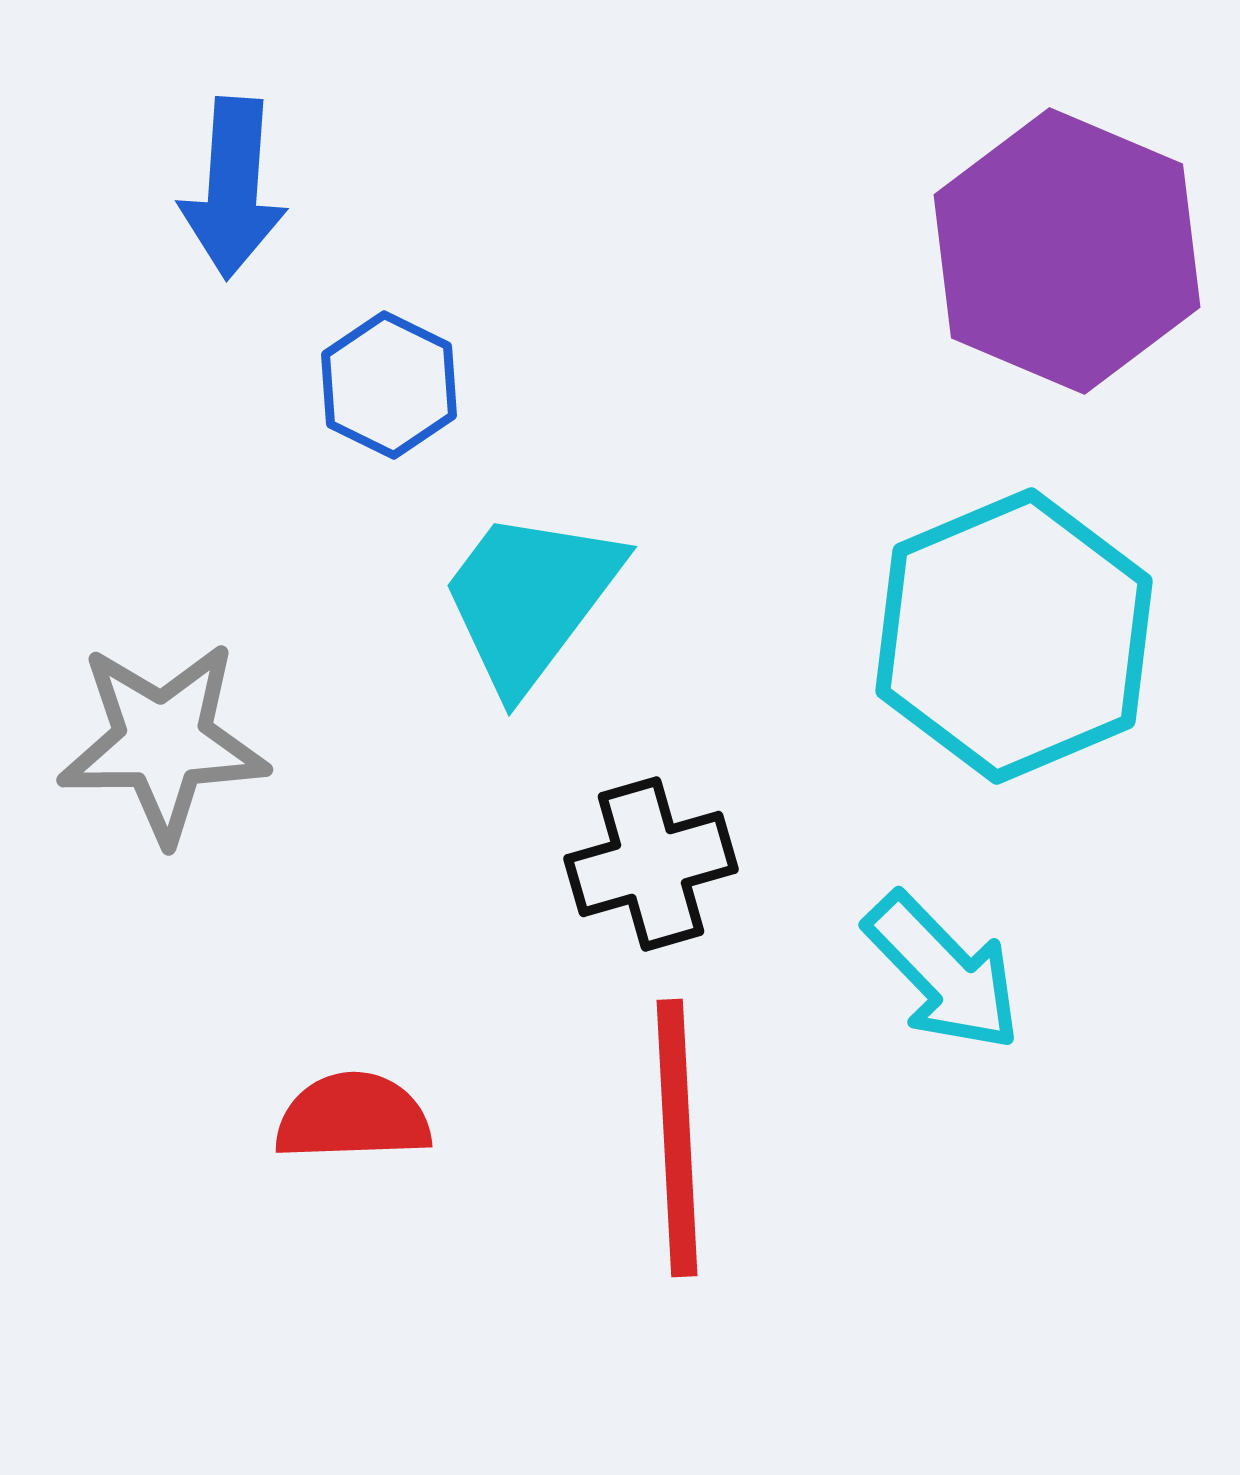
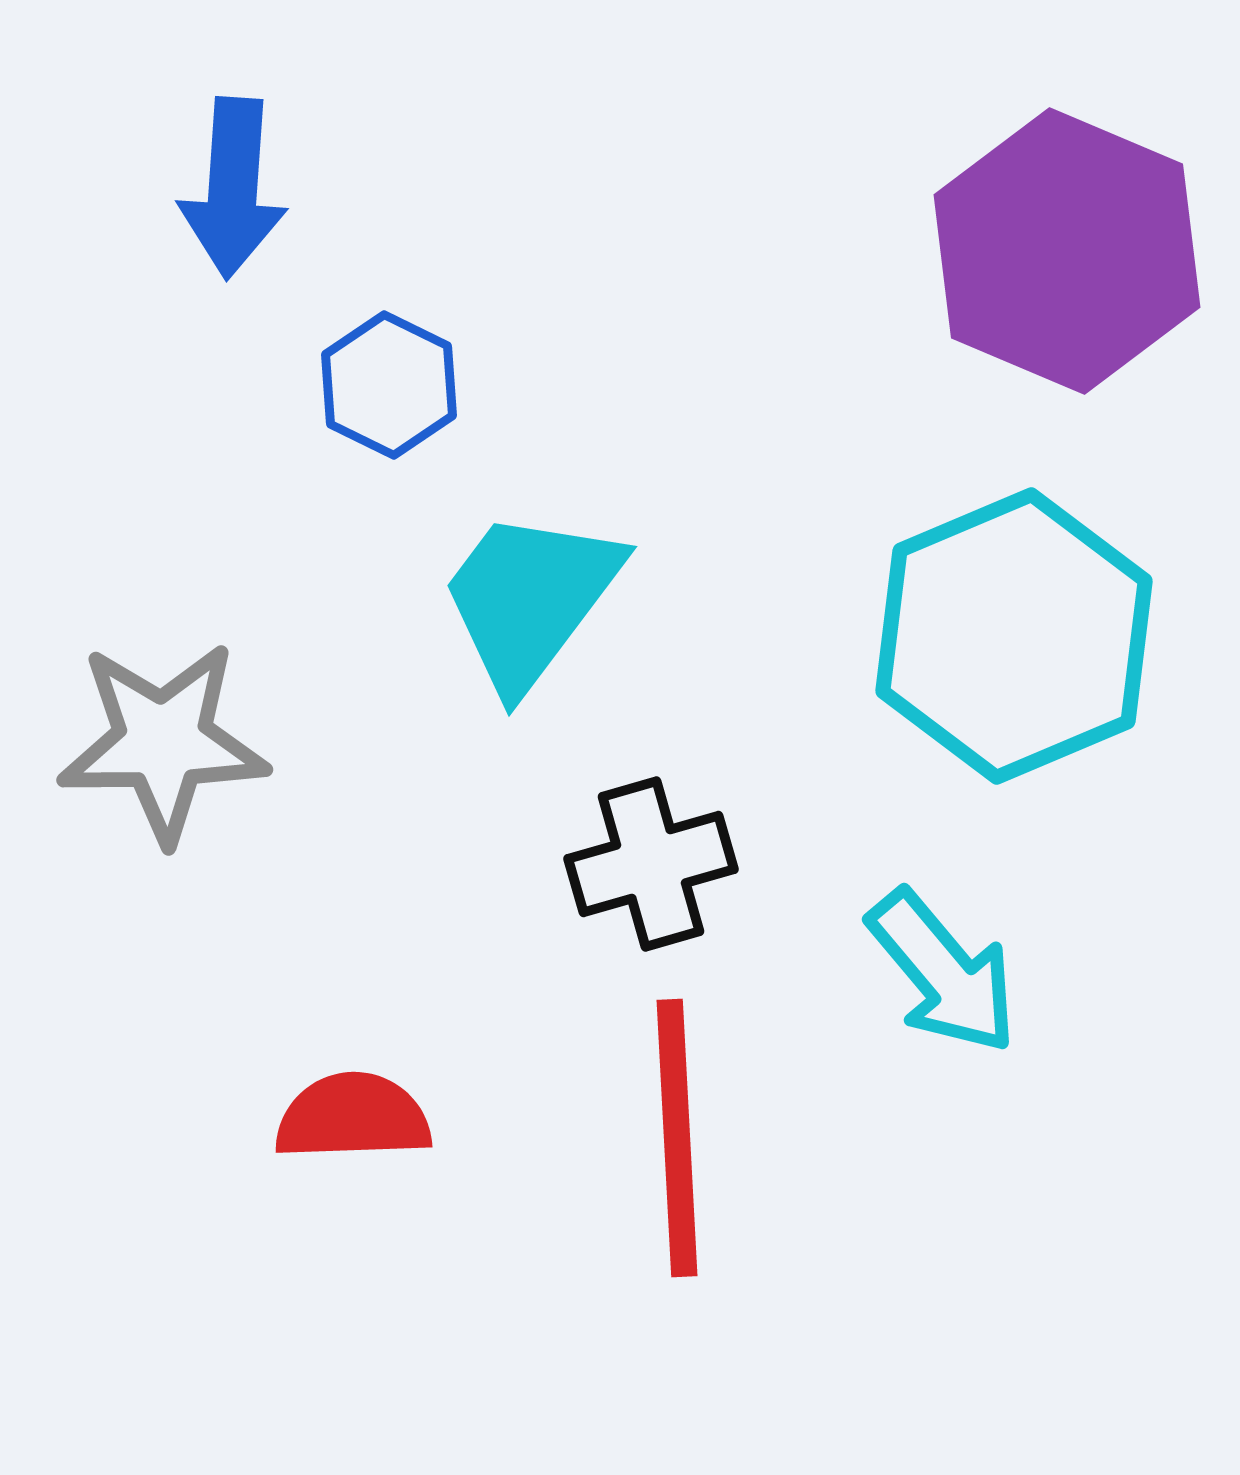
cyan arrow: rotated 4 degrees clockwise
